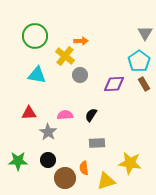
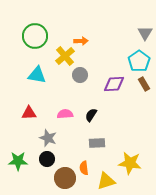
yellow cross: rotated 12 degrees clockwise
pink semicircle: moved 1 px up
gray star: moved 6 px down; rotated 12 degrees counterclockwise
black circle: moved 1 px left, 1 px up
